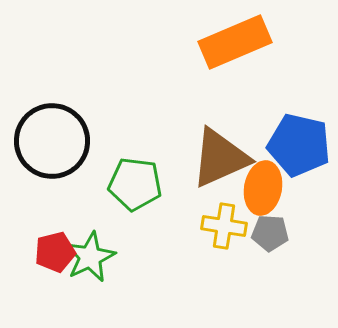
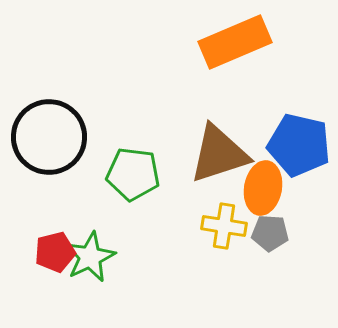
black circle: moved 3 px left, 4 px up
brown triangle: moved 1 px left, 4 px up; rotated 6 degrees clockwise
green pentagon: moved 2 px left, 10 px up
